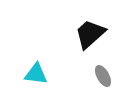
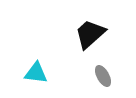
cyan triangle: moved 1 px up
